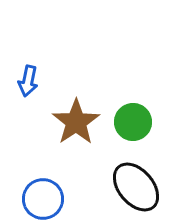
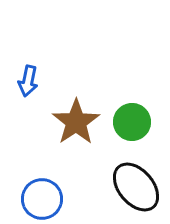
green circle: moved 1 px left
blue circle: moved 1 px left
